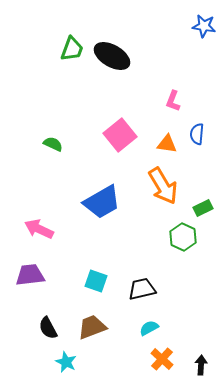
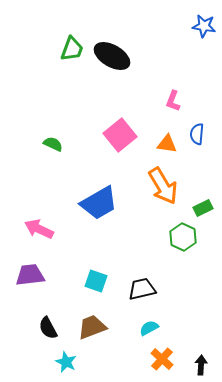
blue trapezoid: moved 3 px left, 1 px down
